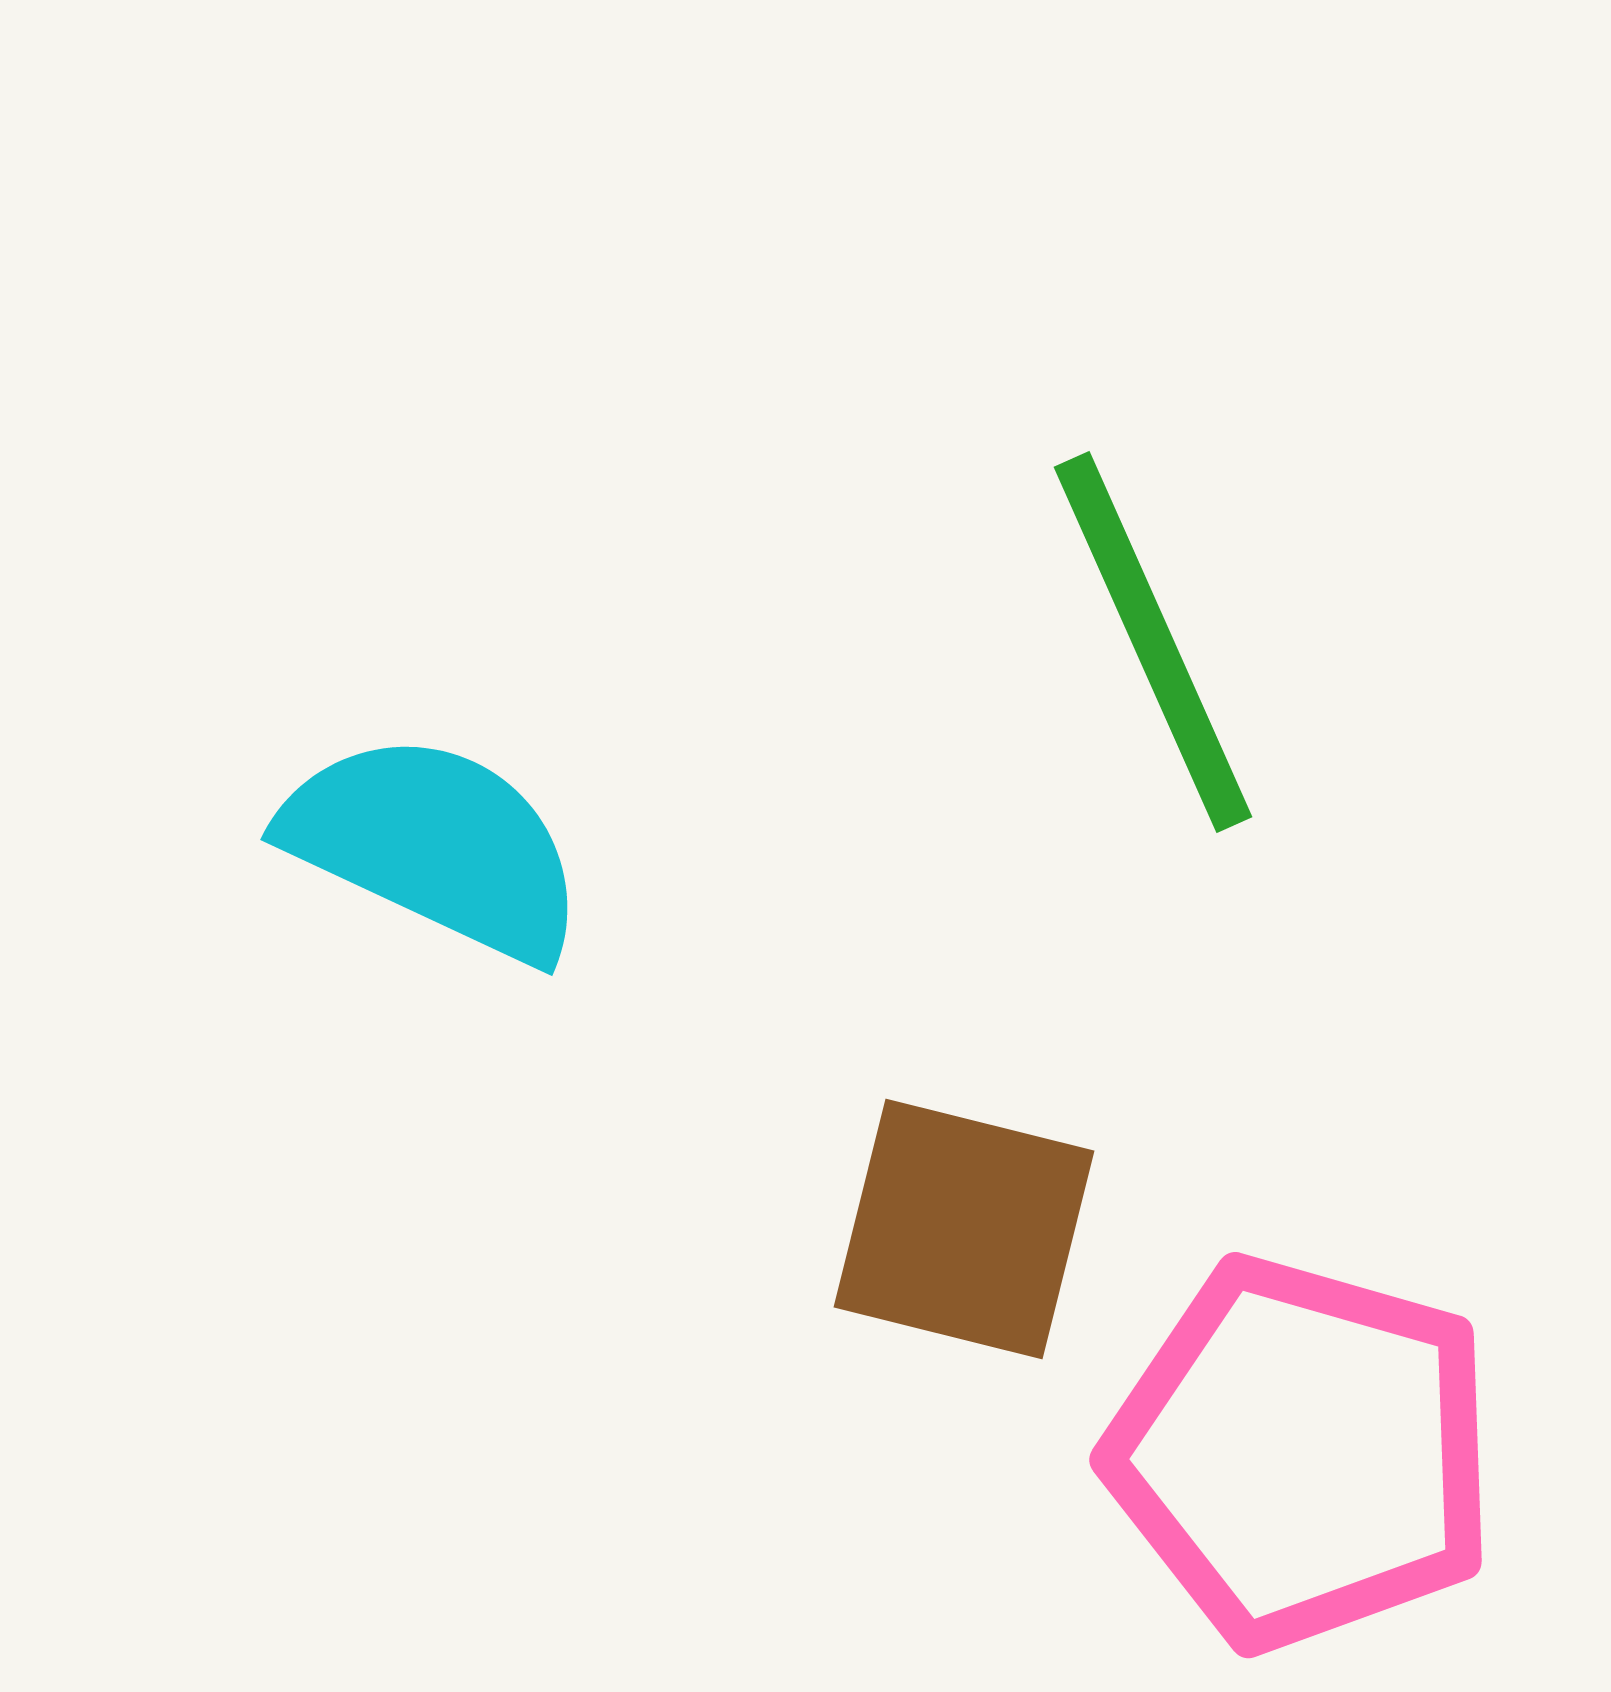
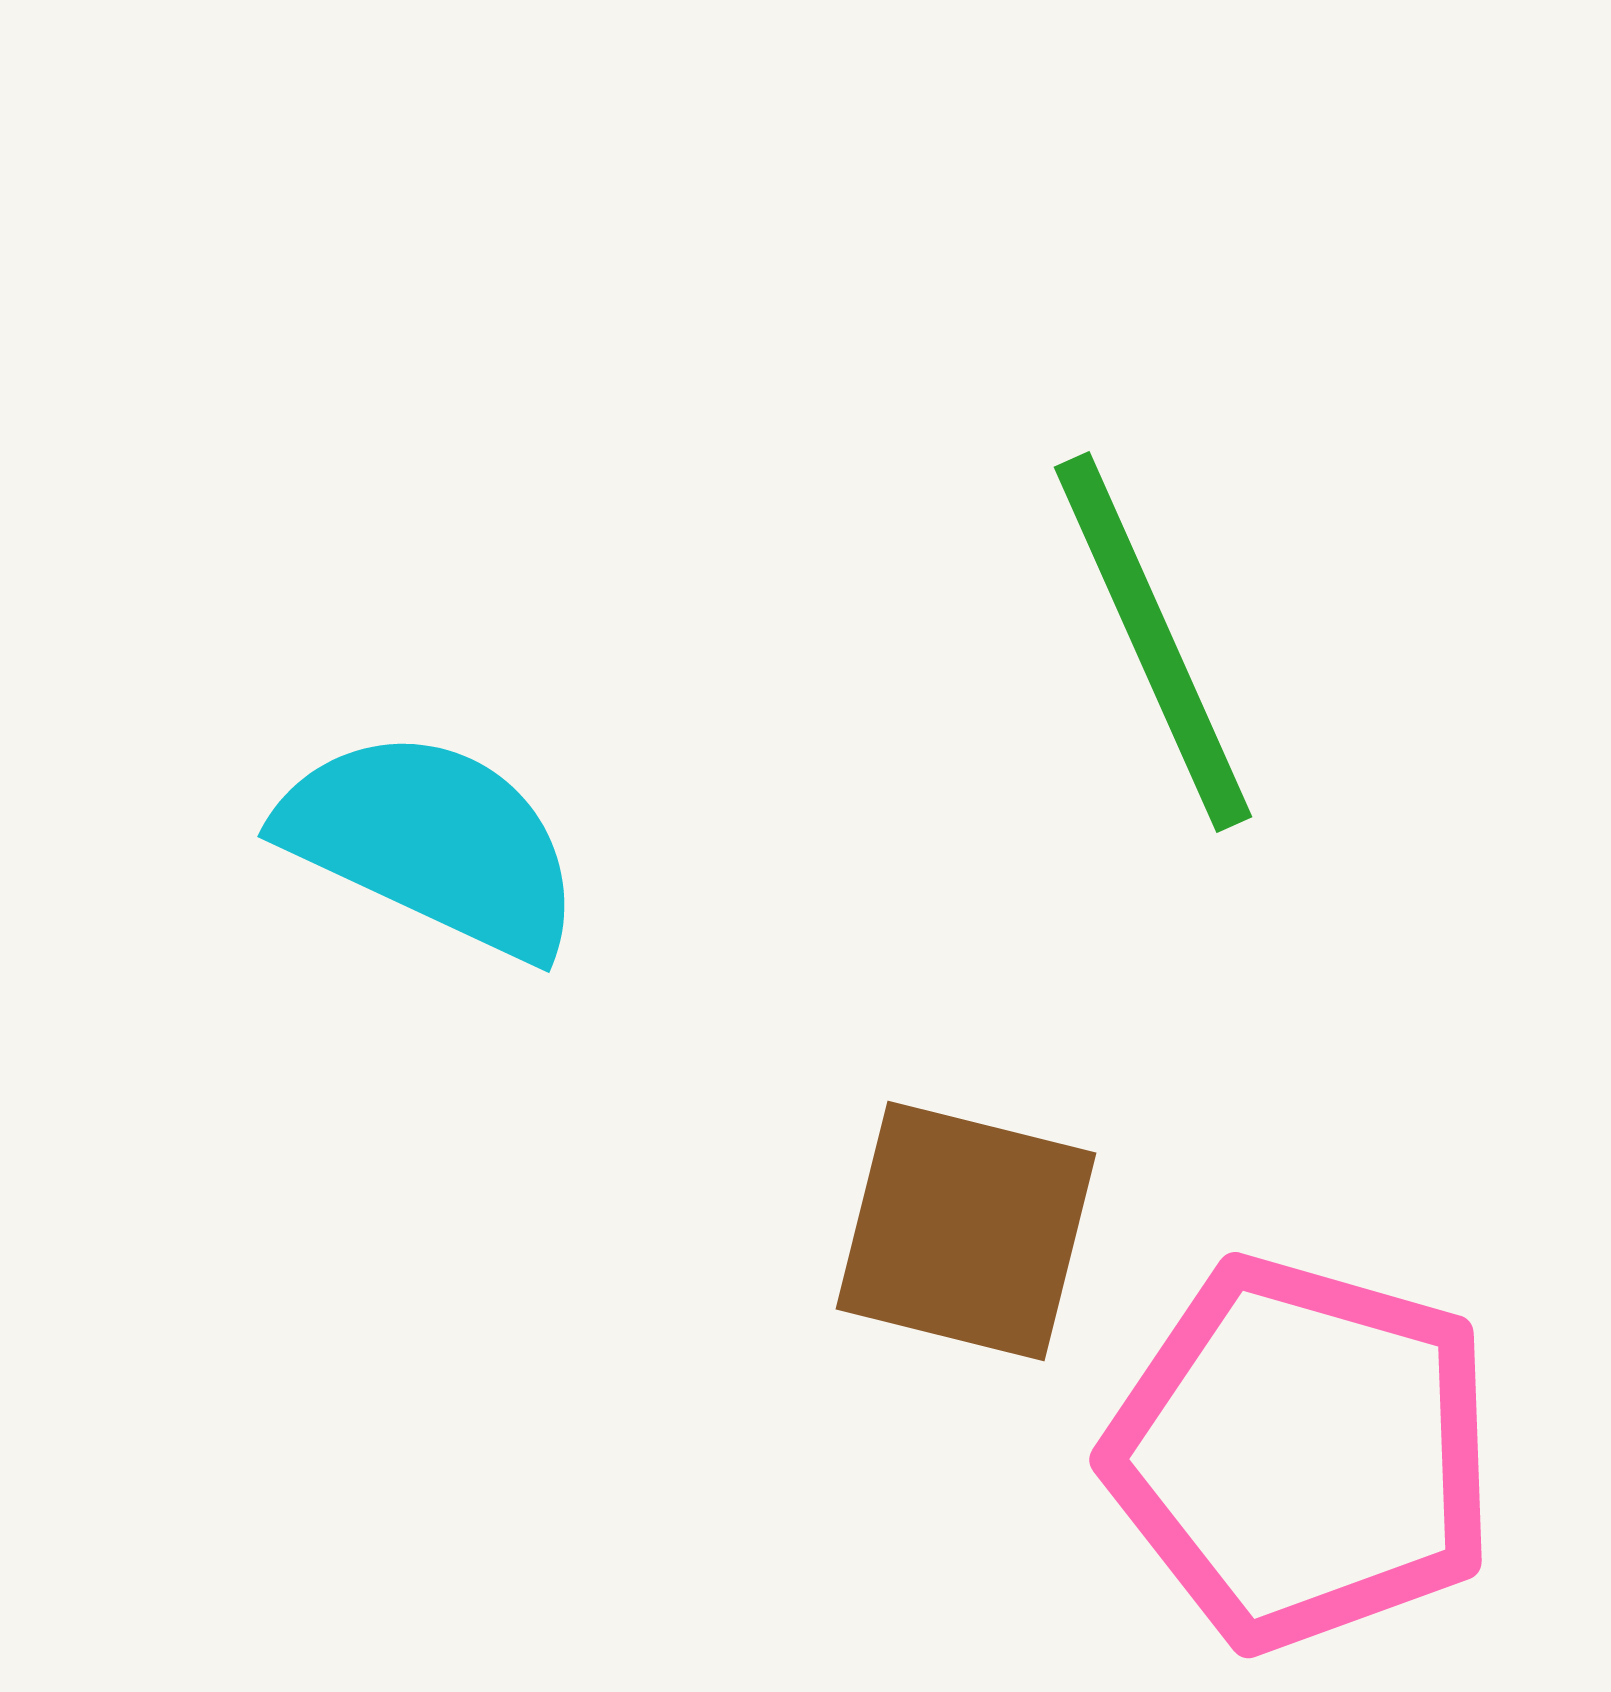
cyan semicircle: moved 3 px left, 3 px up
brown square: moved 2 px right, 2 px down
